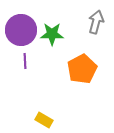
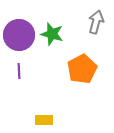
purple circle: moved 2 px left, 5 px down
green star: rotated 15 degrees clockwise
purple line: moved 6 px left, 10 px down
yellow rectangle: rotated 30 degrees counterclockwise
